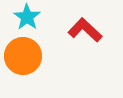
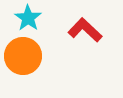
cyan star: moved 1 px right, 1 px down
